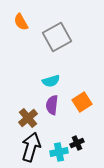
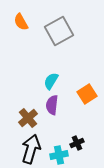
gray square: moved 2 px right, 6 px up
cyan semicircle: rotated 138 degrees clockwise
orange square: moved 5 px right, 8 px up
black arrow: moved 2 px down
cyan cross: moved 3 px down
